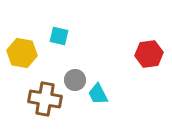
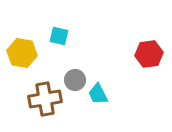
brown cross: rotated 20 degrees counterclockwise
